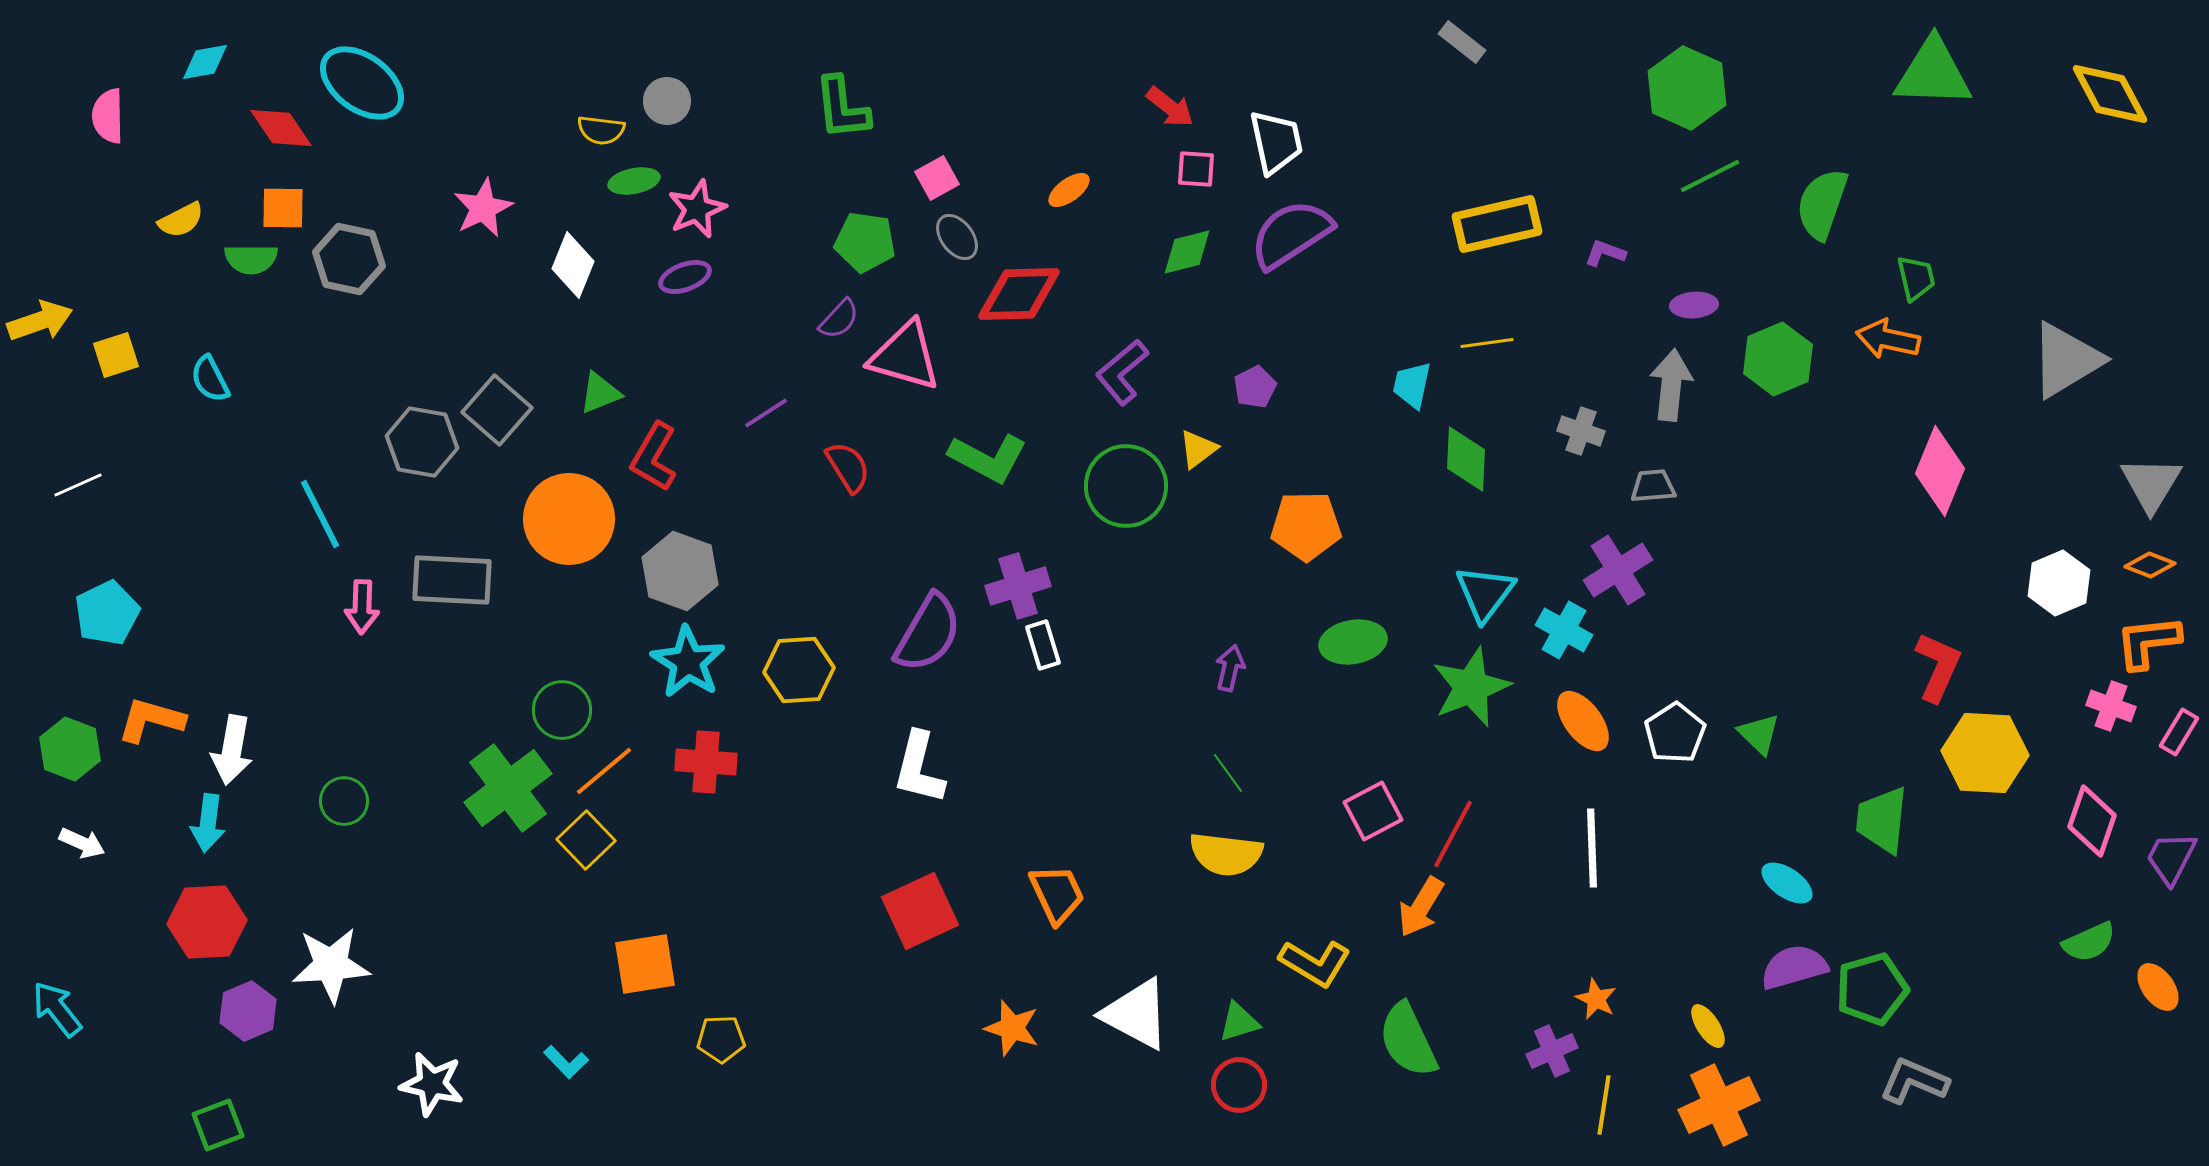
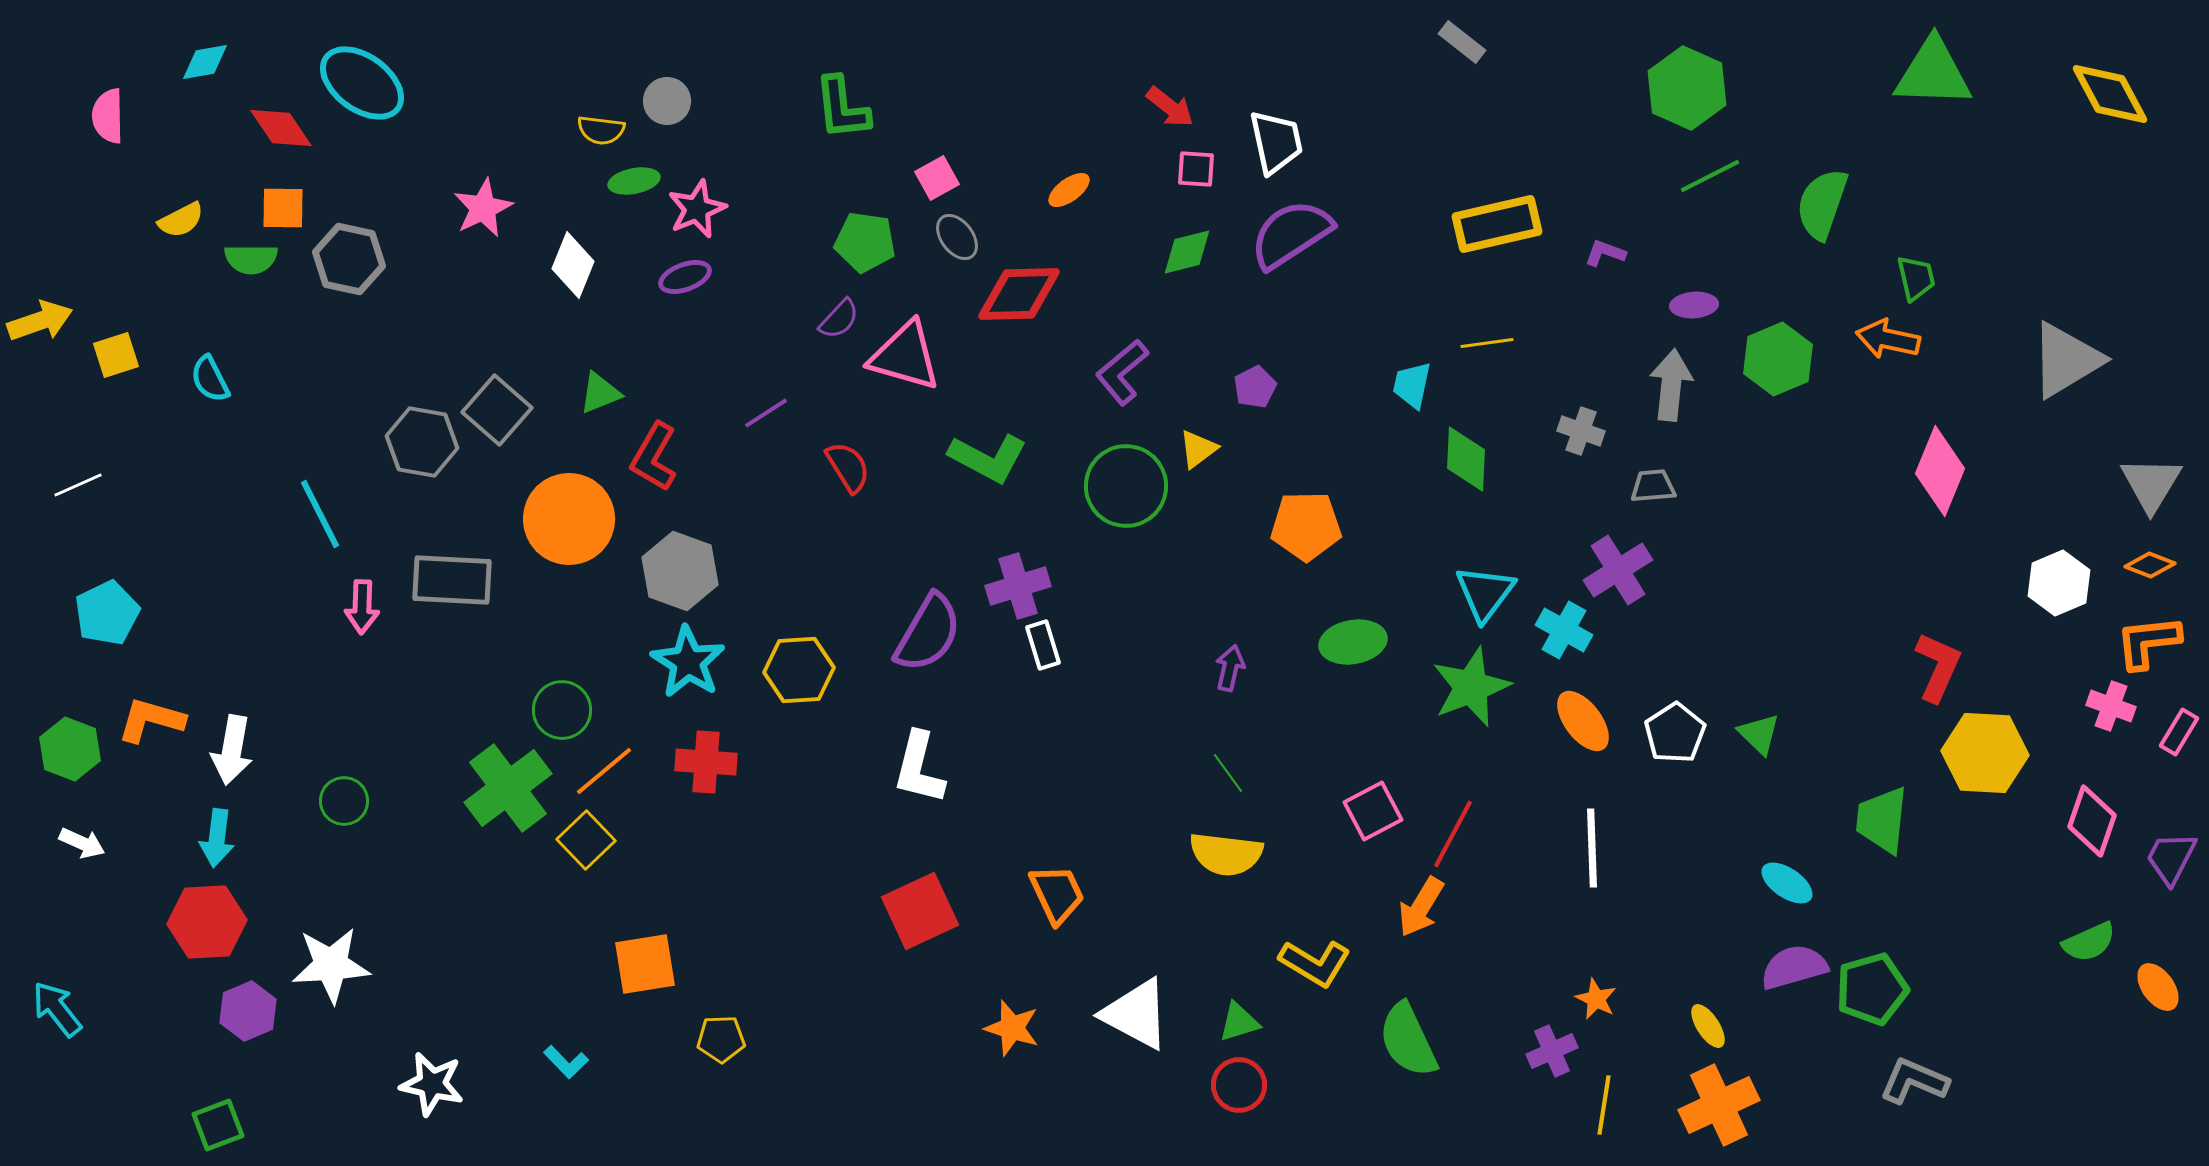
cyan arrow at (208, 823): moved 9 px right, 15 px down
